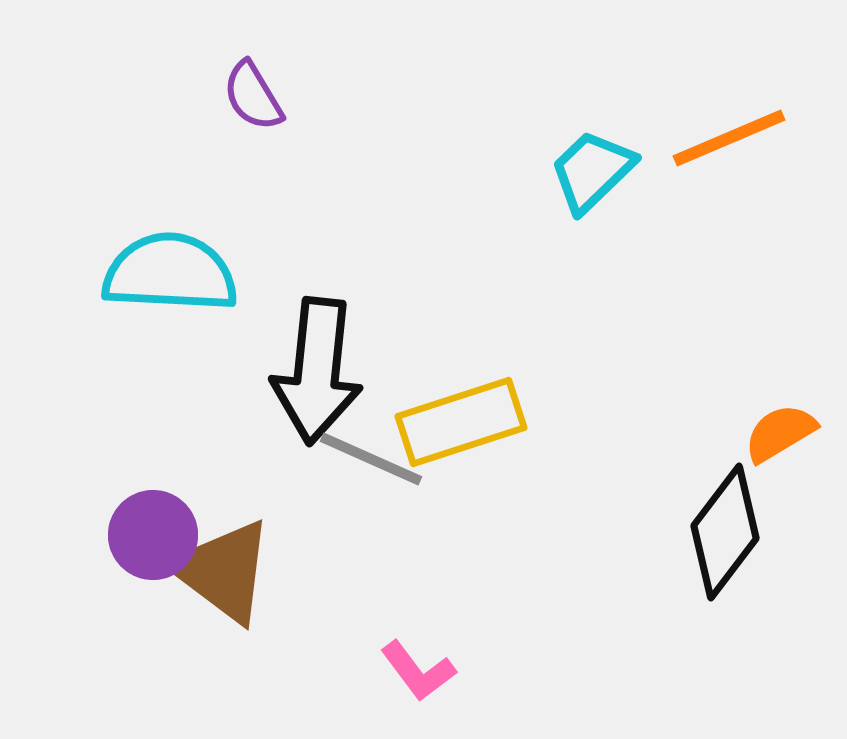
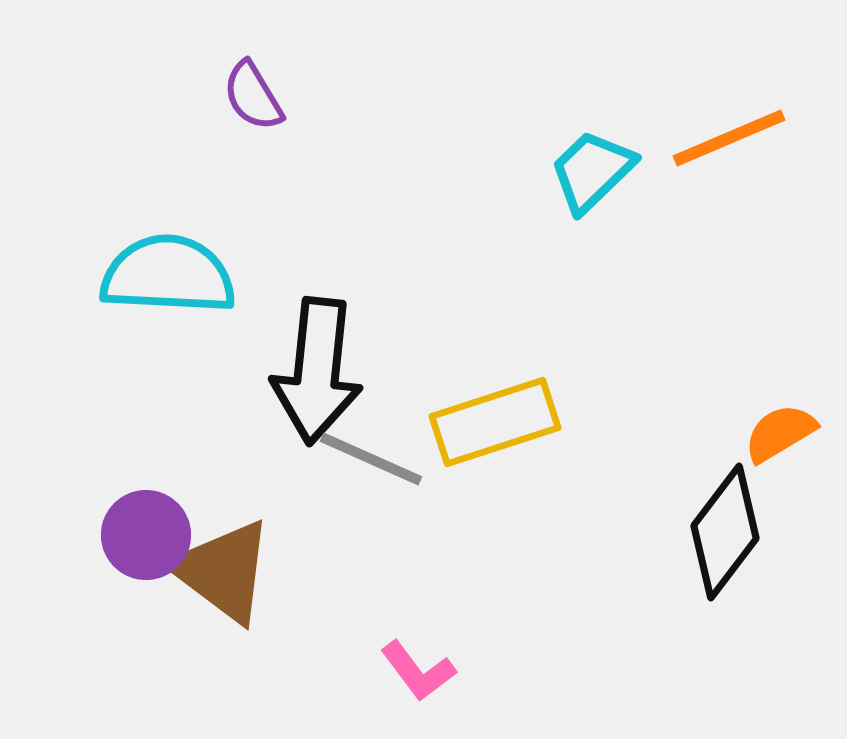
cyan semicircle: moved 2 px left, 2 px down
yellow rectangle: moved 34 px right
purple circle: moved 7 px left
